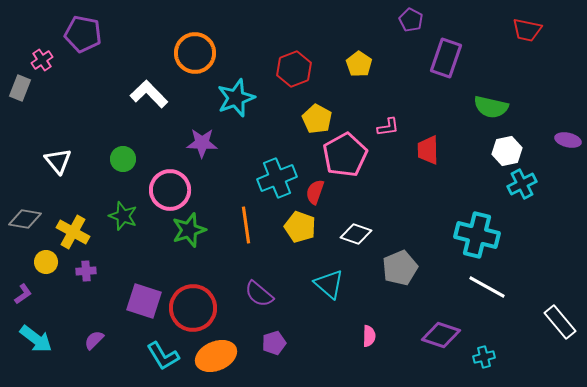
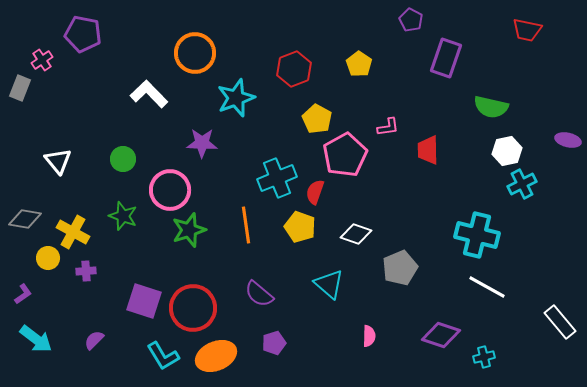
yellow circle at (46, 262): moved 2 px right, 4 px up
